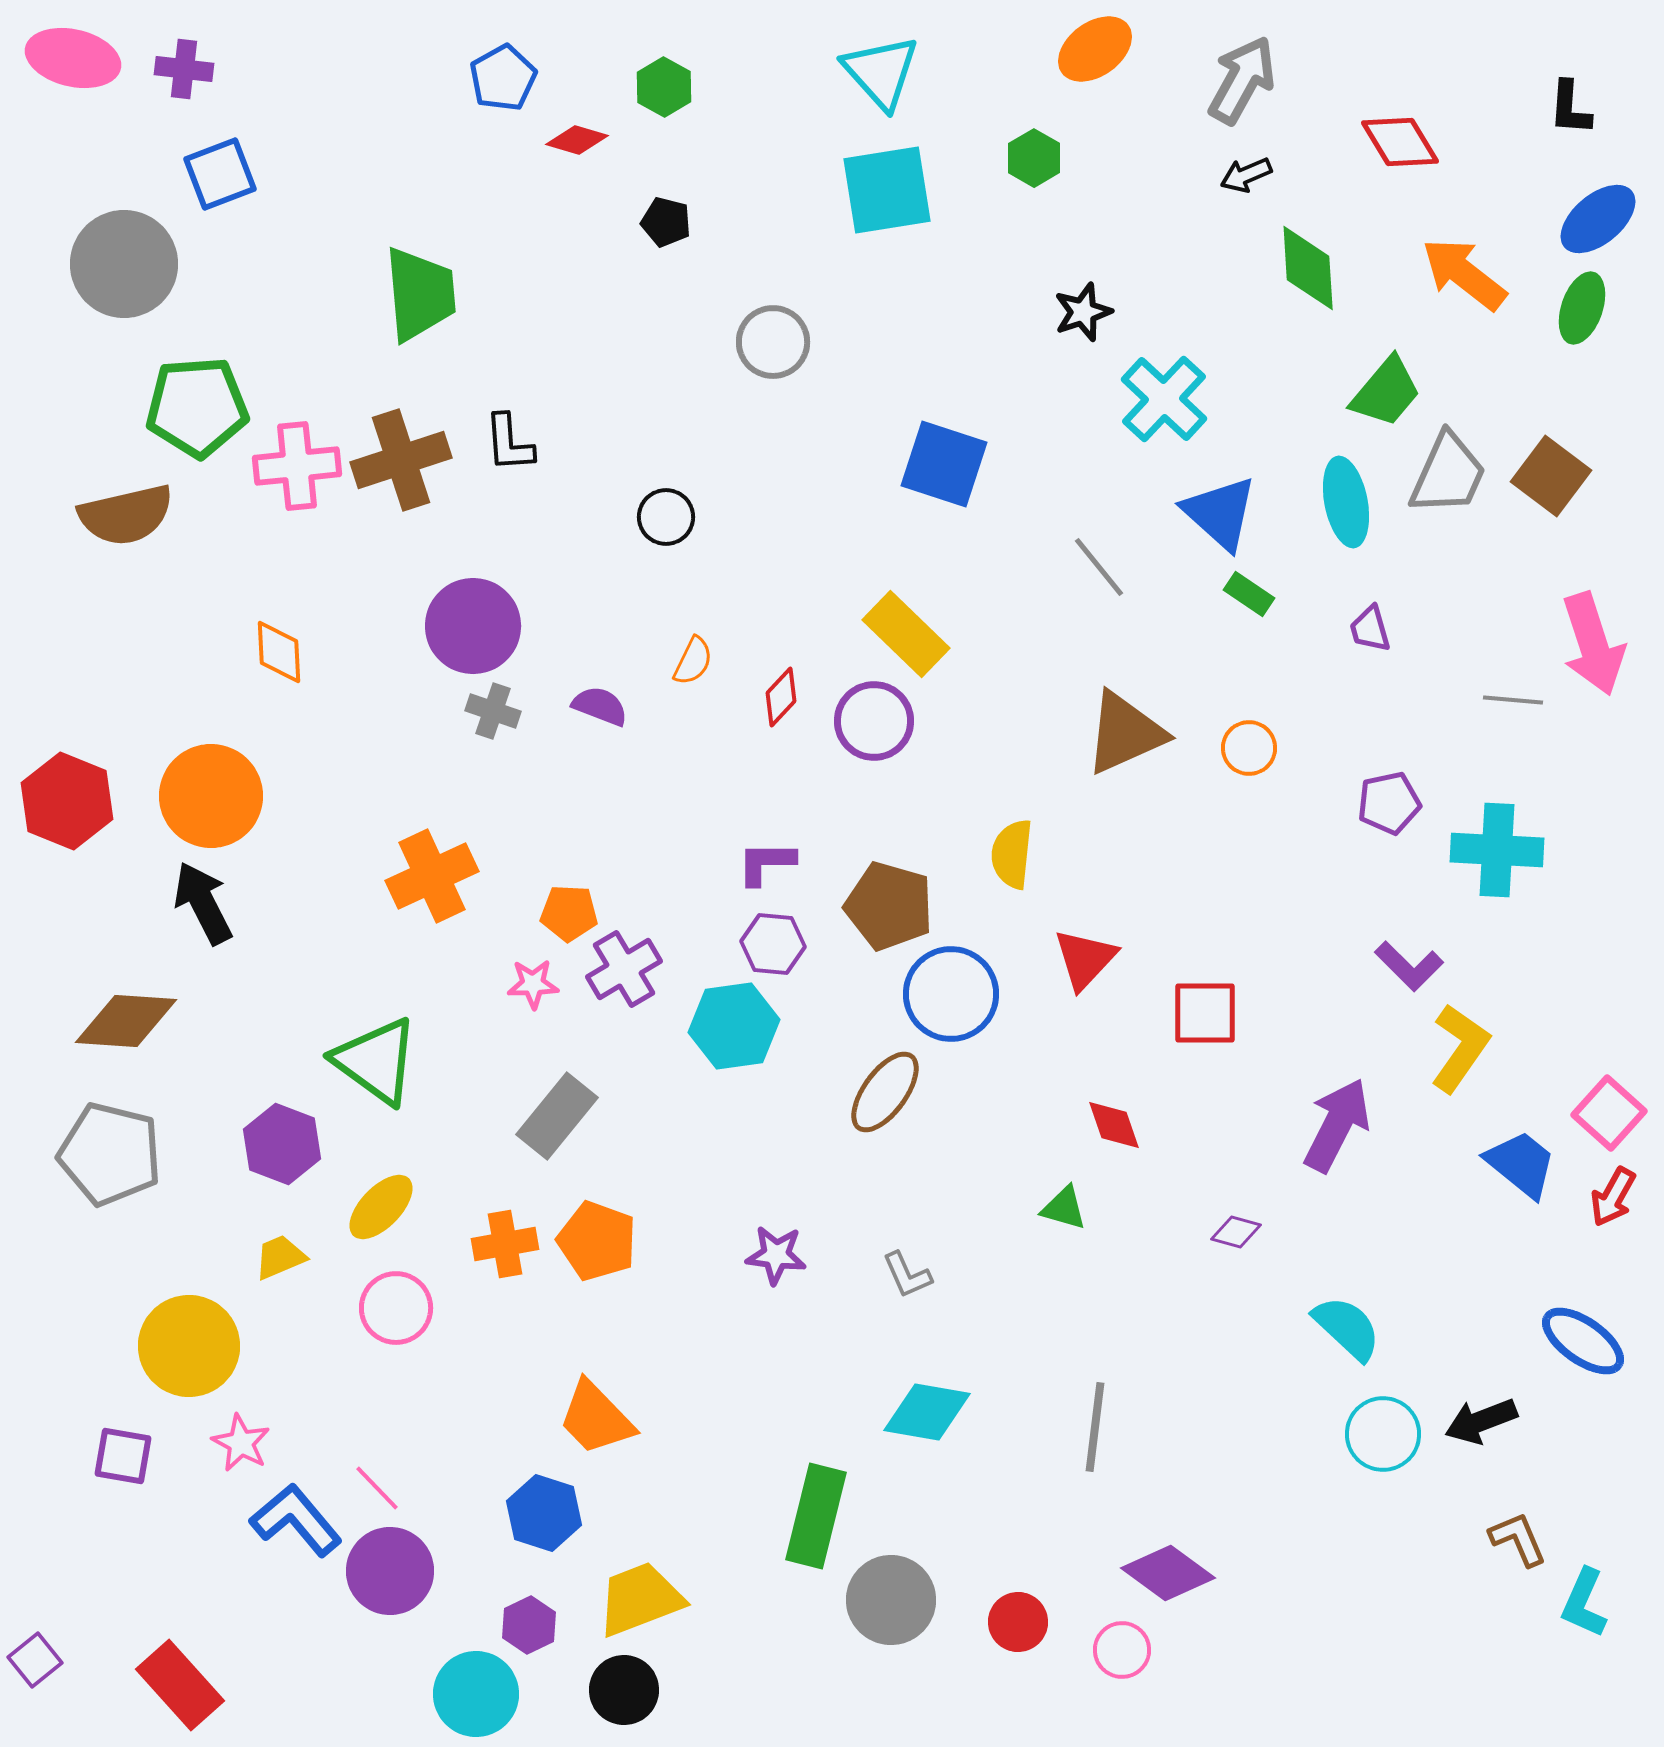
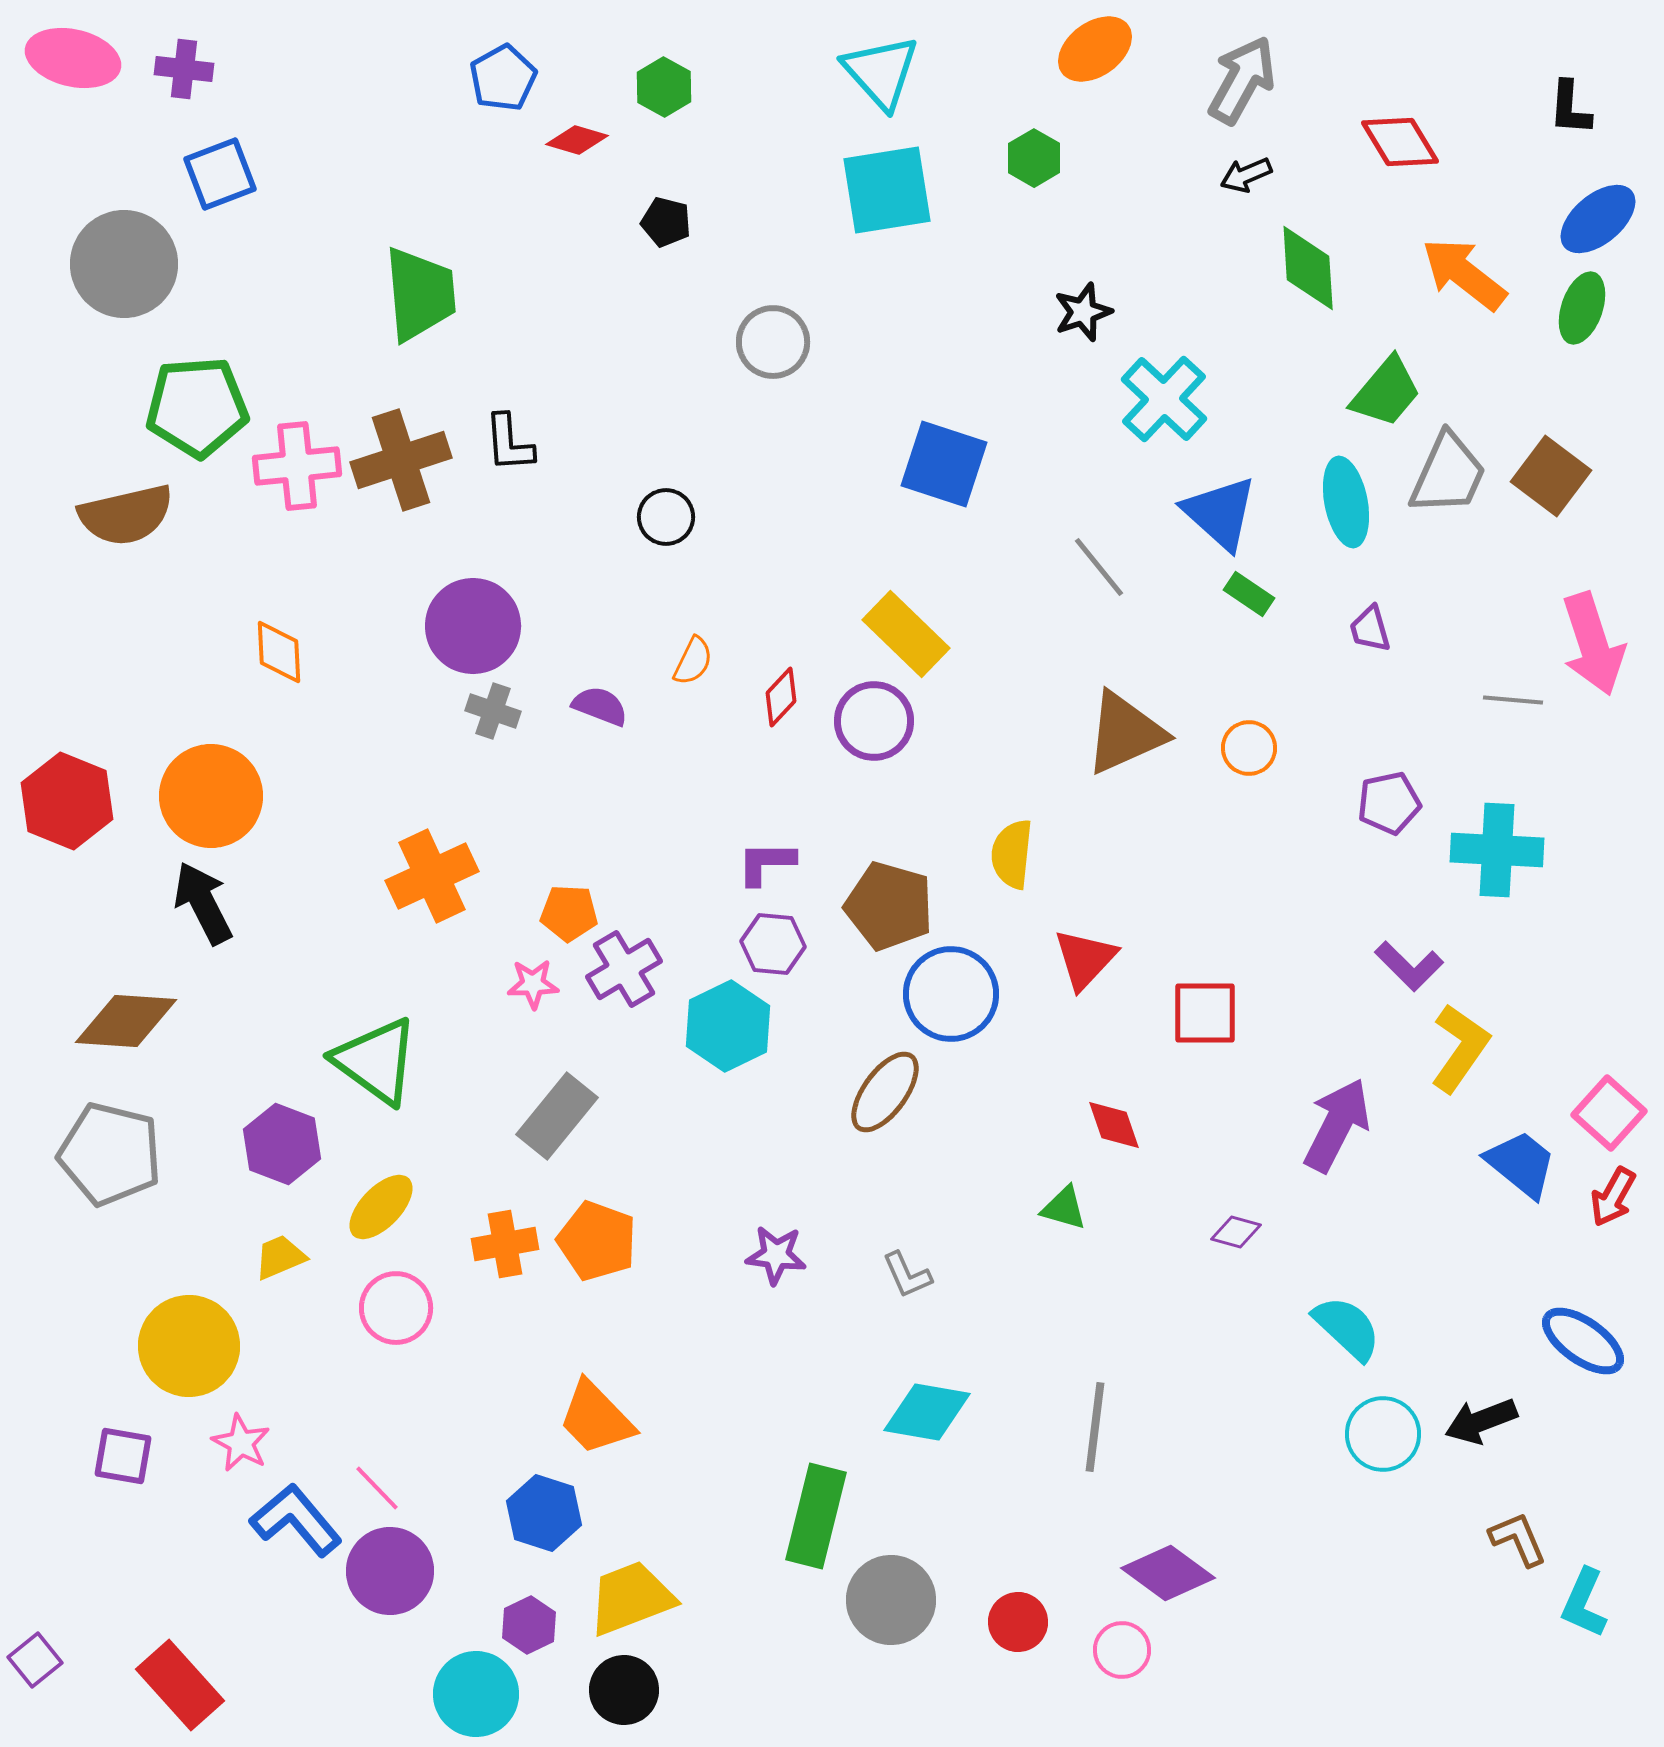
cyan hexagon at (734, 1026): moved 6 px left; rotated 18 degrees counterclockwise
yellow trapezoid at (640, 1599): moved 9 px left, 1 px up
